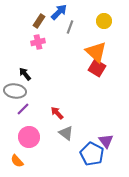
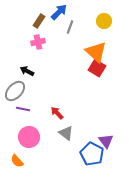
black arrow: moved 2 px right, 3 px up; rotated 24 degrees counterclockwise
gray ellipse: rotated 55 degrees counterclockwise
purple line: rotated 56 degrees clockwise
